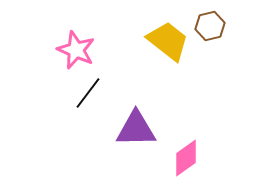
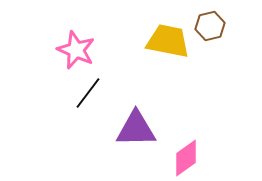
yellow trapezoid: rotated 27 degrees counterclockwise
